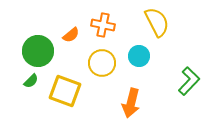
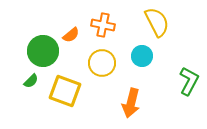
green circle: moved 5 px right
cyan circle: moved 3 px right
green L-shape: rotated 16 degrees counterclockwise
